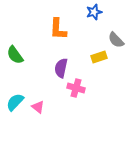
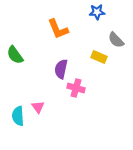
blue star: moved 3 px right; rotated 14 degrees clockwise
orange L-shape: rotated 25 degrees counterclockwise
yellow rectangle: rotated 42 degrees clockwise
purple semicircle: moved 1 px down
cyan semicircle: moved 3 px right, 14 px down; rotated 48 degrees counterclockwise
pink triangle: rotated 16 degrees clockwise
